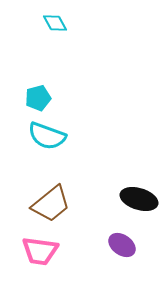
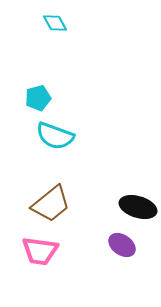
cyan semicircle: moved 8 px right
black ellipse: moved 1 px left, 8 px down
